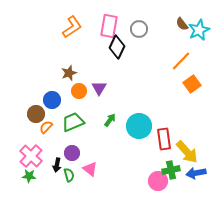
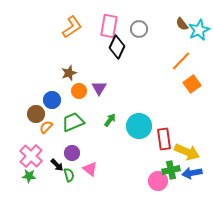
yellow arrow: rotated 25 degrees counterclockwise
black arrow: rotated 56 degrees counterclockwise
blue arrow: moved 4 px left
